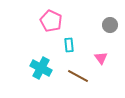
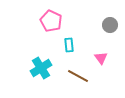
cyan cross: rotated 30 degrees clockwise
